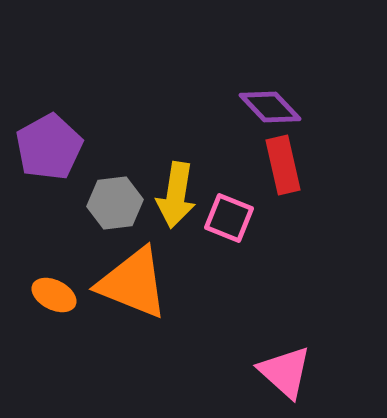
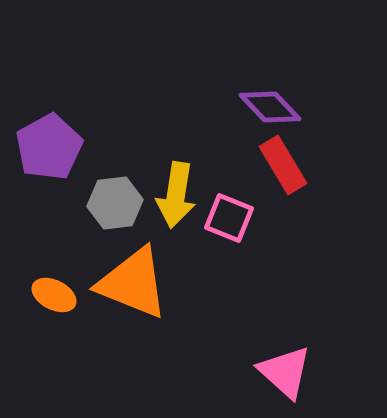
red rectangle: rotated 18 degrees counterclockwise
